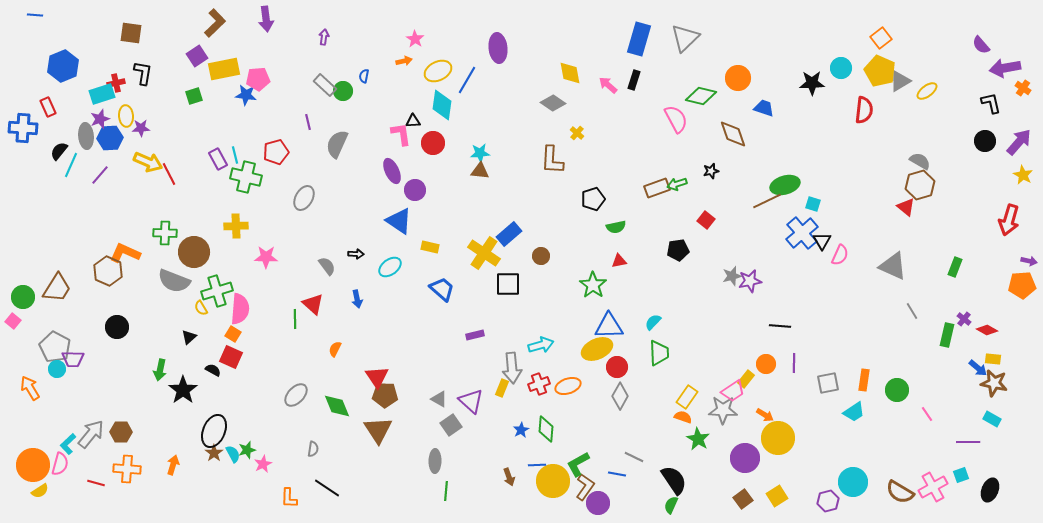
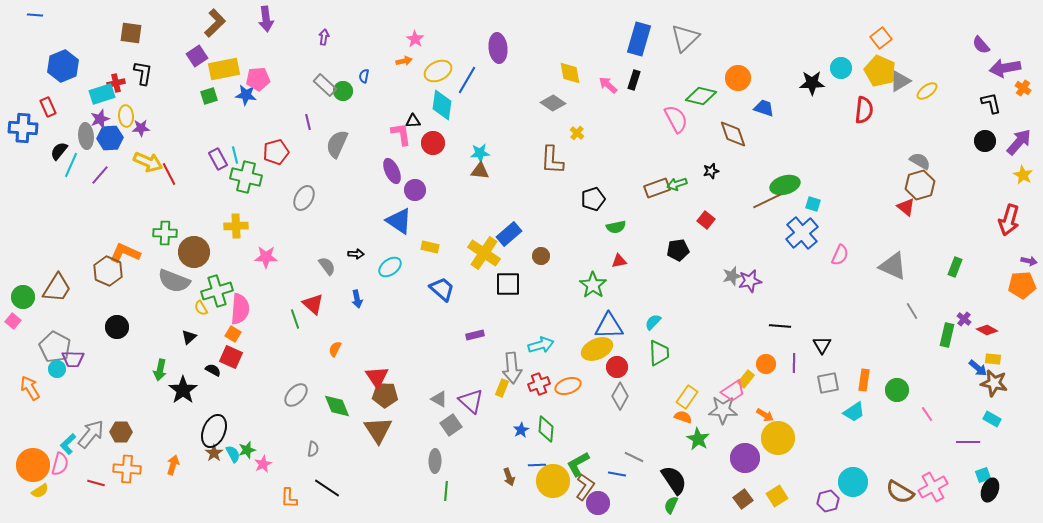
green square at (194, 96): moved 15 px right
black triangle at (822, 241): moved 104 px down
green line at (295, 319): rotated 18 degrees counterclockwise
cyan square at (961, 475): moved 22 px right
